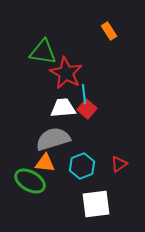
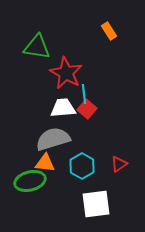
green triangle: moved 6 px left, 5 px up
cyan hexagon: rotated 10 degrees counterclockwise
green ellipse: rotated 44 degrees counterclockwise
